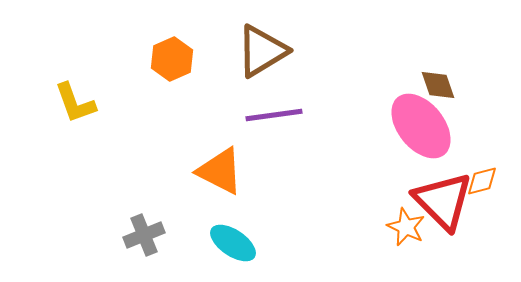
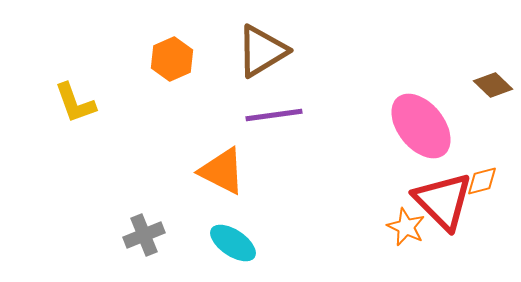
brown diamond: moved 55 px right; rotated 27 degrees counterclockwise
orange triangle: moved 2 px right
